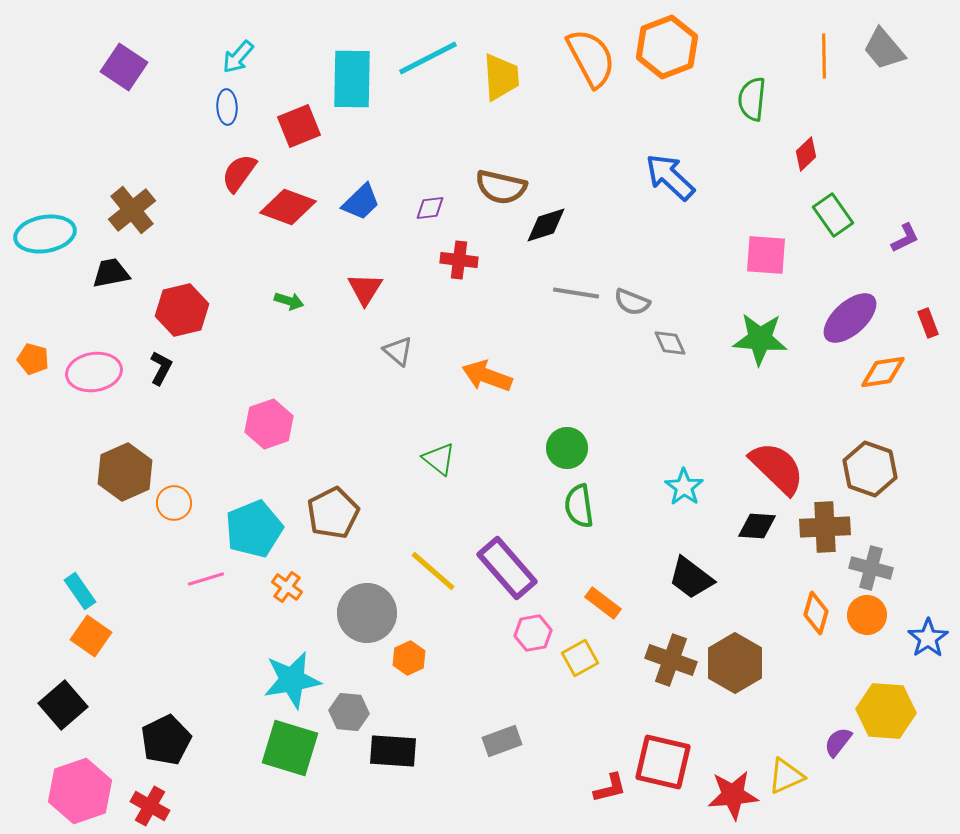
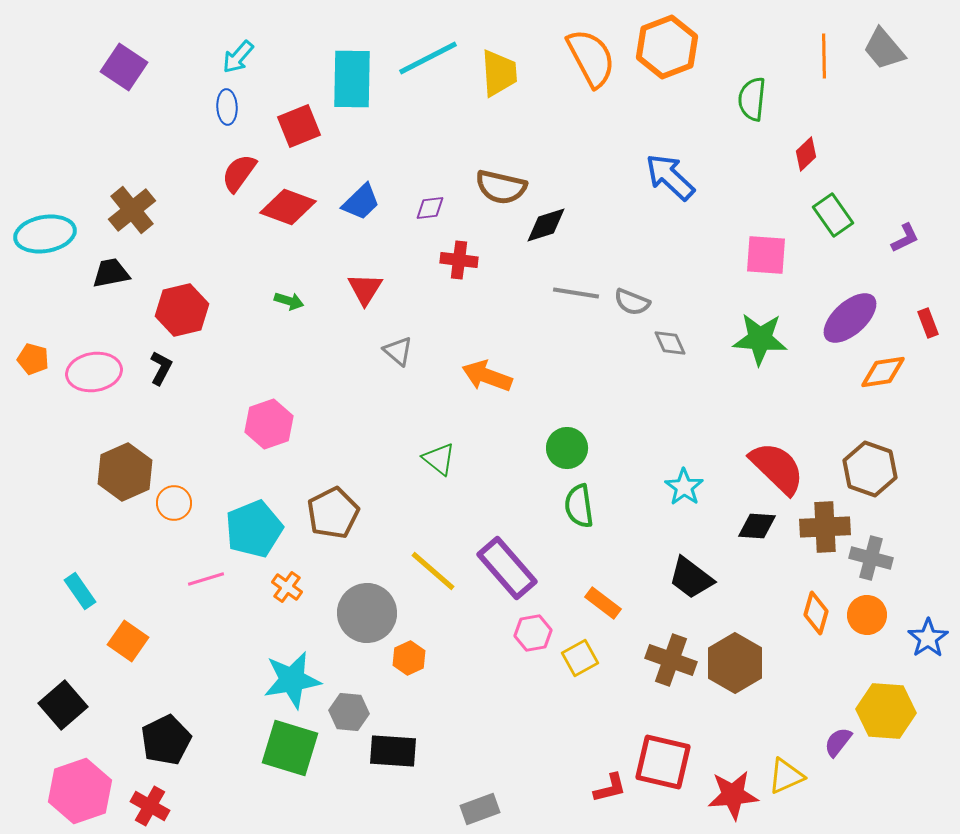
yellow trapezoid at (501, 77): moved 2 px left, 4 px up
gray cross at (871, 568): moved 10 px up
orange square at (91, 636): moved 37 px right, 5 px down
gray rectangle at (502, 741): moved 22 px left, 68 px down
